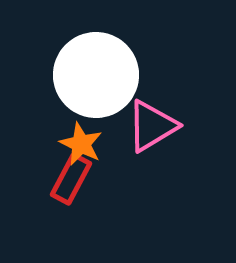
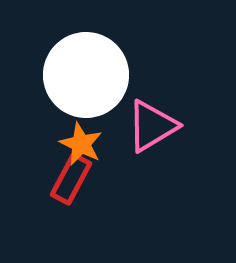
white circle: moved 10 px left
